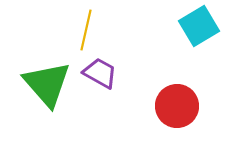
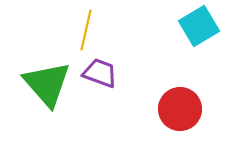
purple trapezoid: rotated 9 degrees counterclockwise
red circle: moved 3 px right, 3 px down
